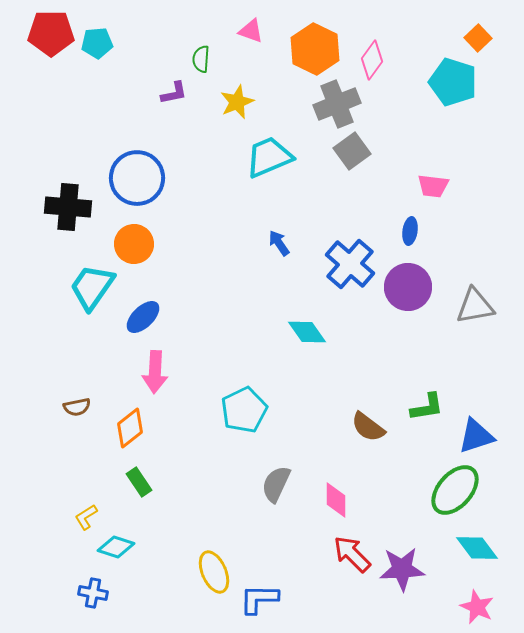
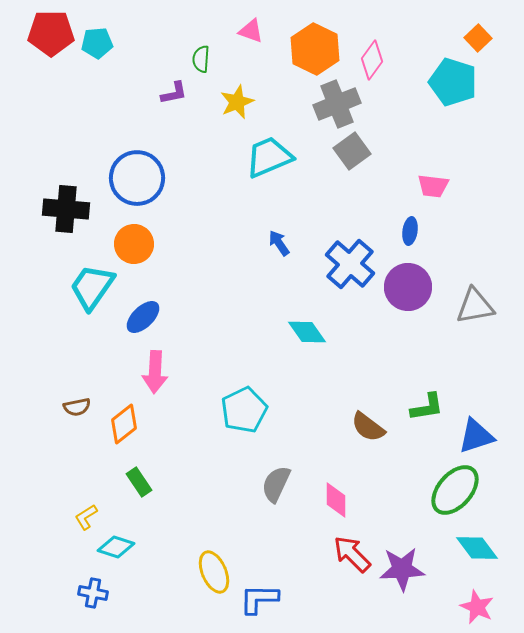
black cross at (68, 207): moved 2 px left, 2 px down
orange diamond at (130, 428): moved 6 px left, 4 px up
